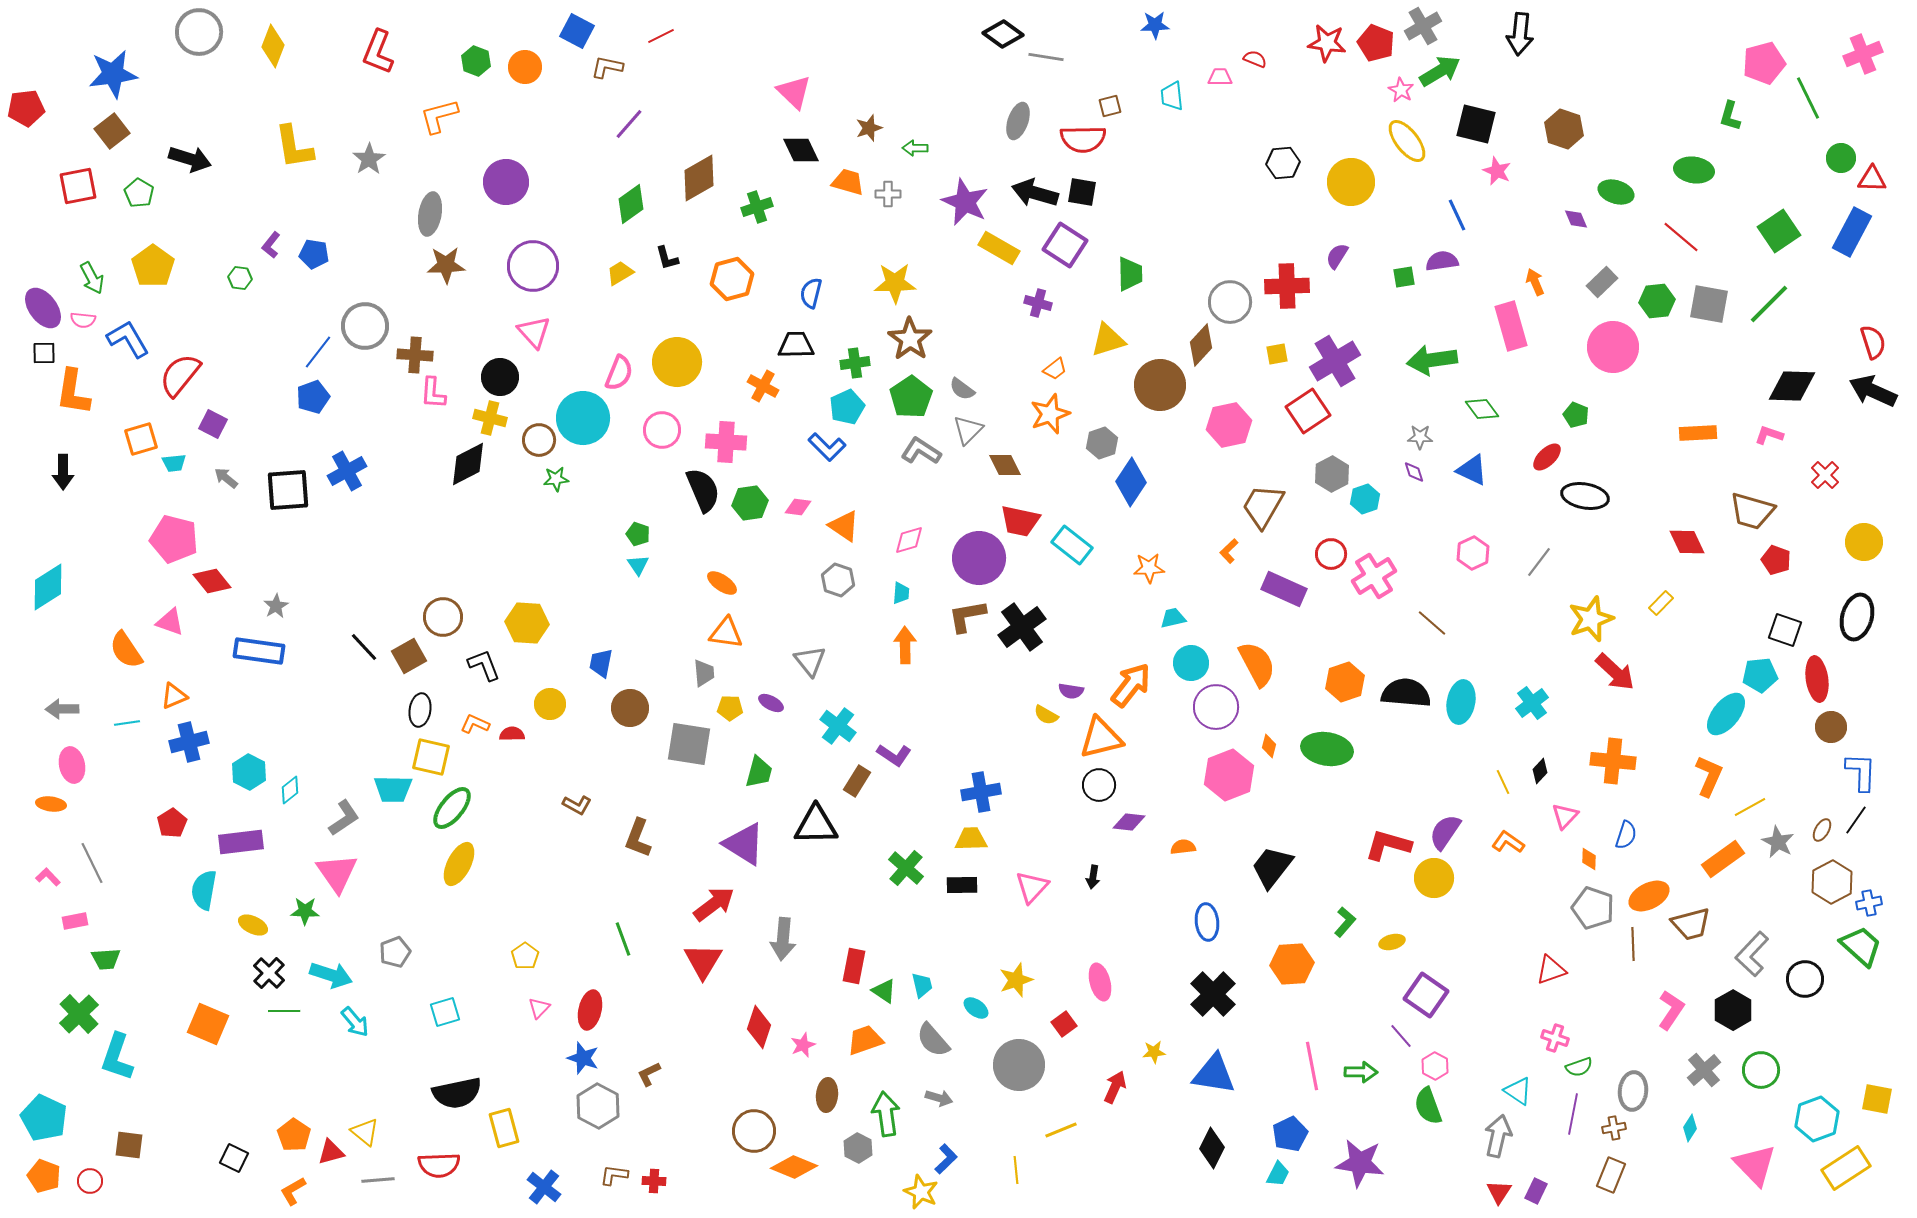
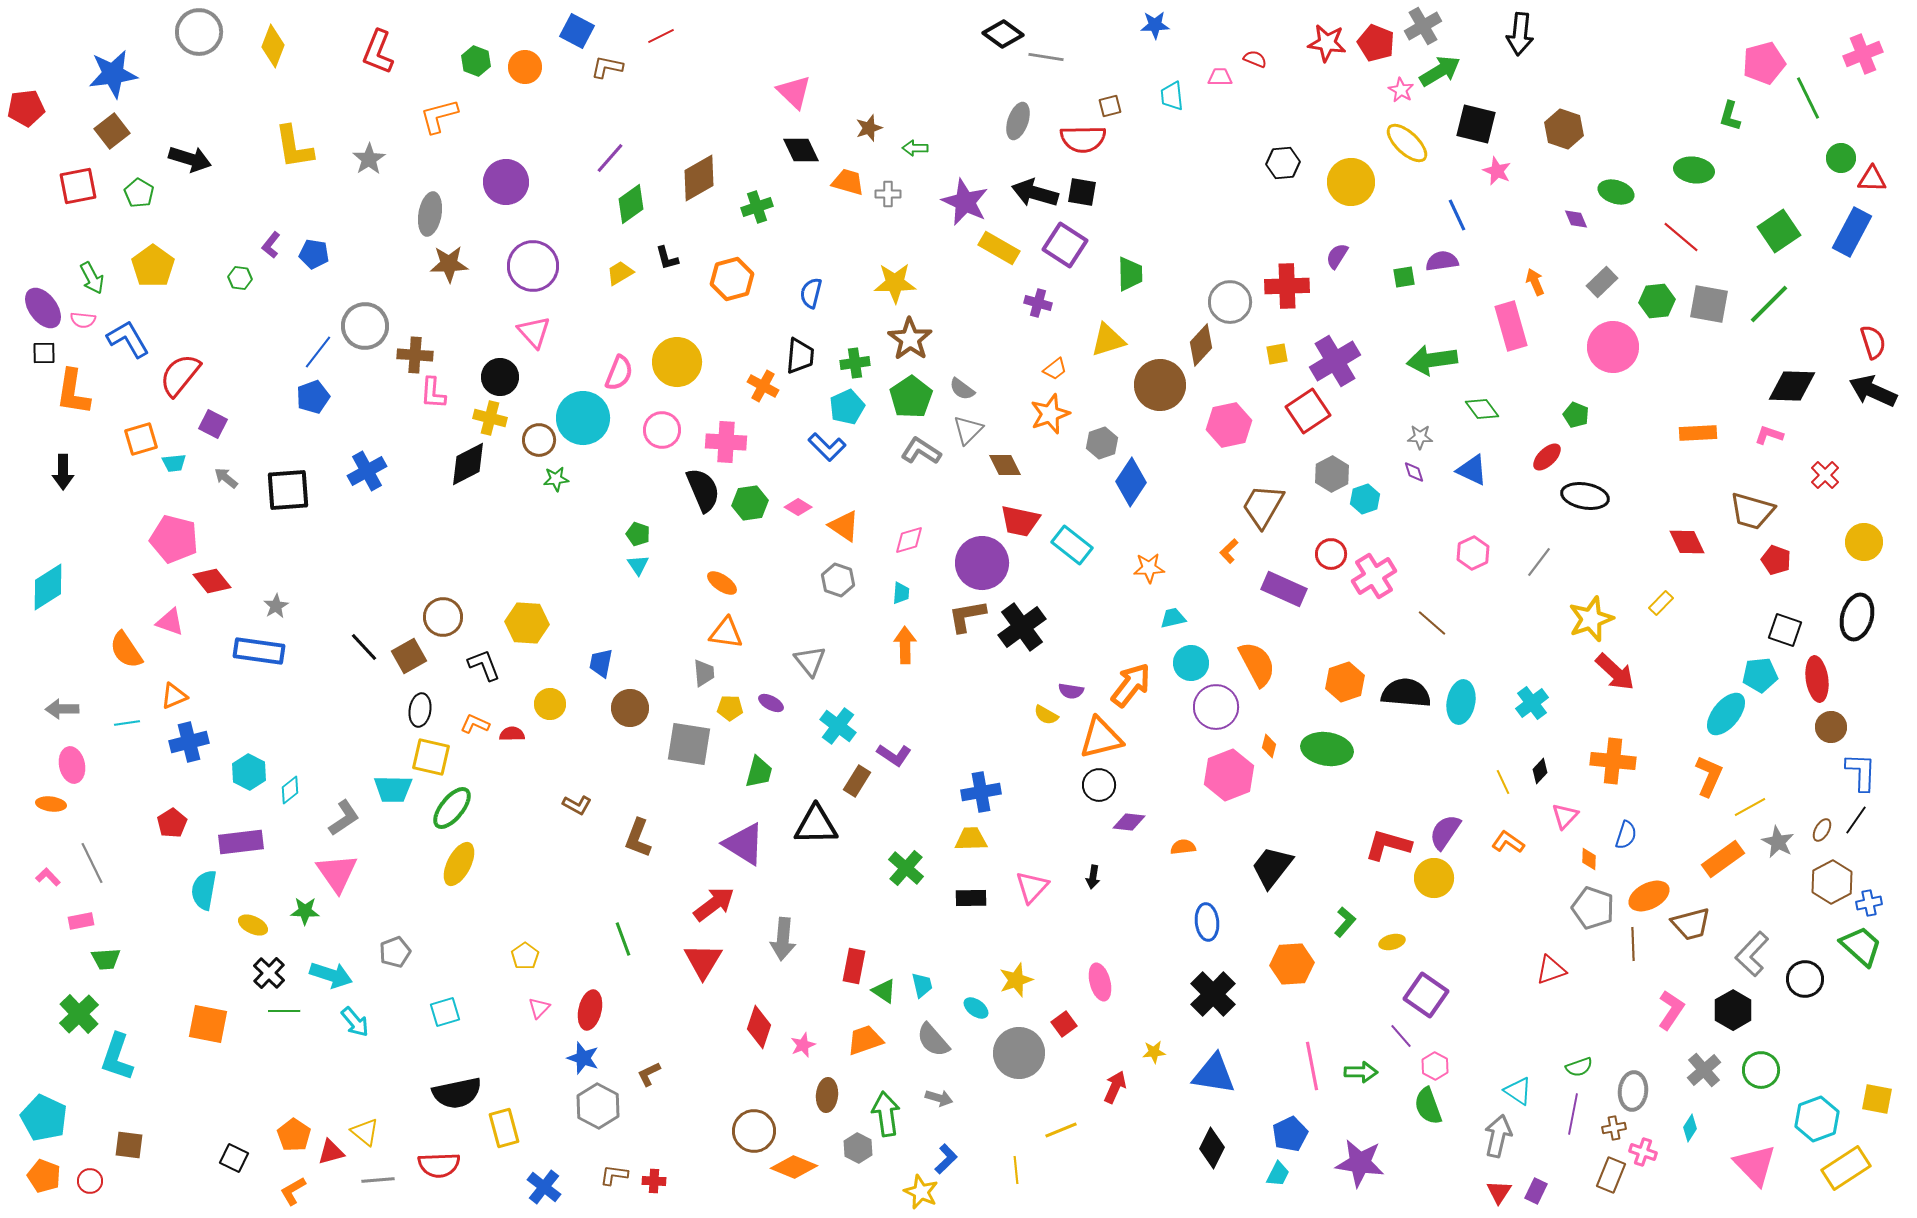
purple line at (629, 124): moved 19 px left, 34 px down
yellow ellipse at (1407, 141): moved 2 px down; rotated 9 degrees counterclockwise
brown star at (446, 265): moved 3 px right, 1 px up
black trapezoid at (796, 345): moved 4 px right, 11 px down; rotated 96 degrees clockwise
blue cross at (347, 471): moved 20 px right
pink diamond at (798, 507): rotated 24 degrees clockwise
purple circle at (979, 558): moved 3 px right, 5 px down
black rectangle at (962, 885): moved 9 px right, 13 px down
pink rectangle at (75, 921): moved 6 px right
orange square at (208, 1024): rotated 12 degrees counterclockwise
pink cross at (1555, 1038): moved 88 px right, 114 px down
gray circle at (1019, 1065): moved 12 px up
